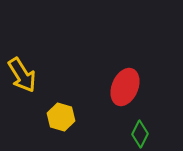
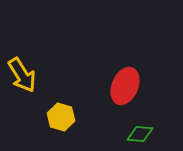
red ellipse: moved 1 px up
green diamond: rotated 68 degrees clockwise
